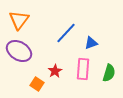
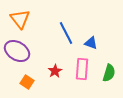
orange triangle: moved 1 px right, 1 px up; rotated 15 degrees counterclockwise
blue line: rotated 70 degrees counterclockwise
blue triangle: rotated 40 degrees clockwise
purple ellipse: moved 2 px left
pink rectangle: moved 1 px left
orange square: moved 10 px left, 2 px up
